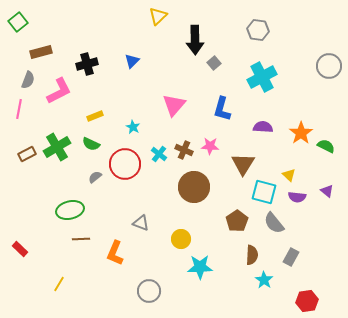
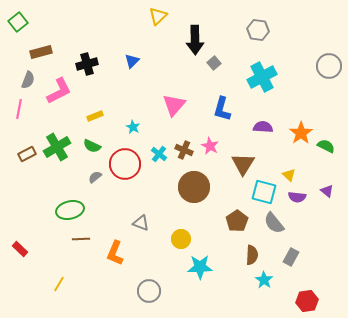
green semicircle at (91, 144): moved 1 px right, 2 px down
pink star at (210, 146): rotated 24 degrees clockwise
